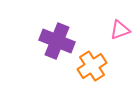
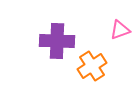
purple cross: rotated 20 degrees counterclockwise
